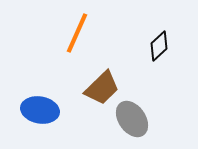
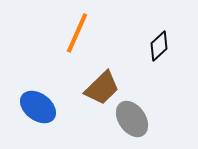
blue ellipse: moved 2 px left, 3 px up; rotated 27 degrees clockwise
